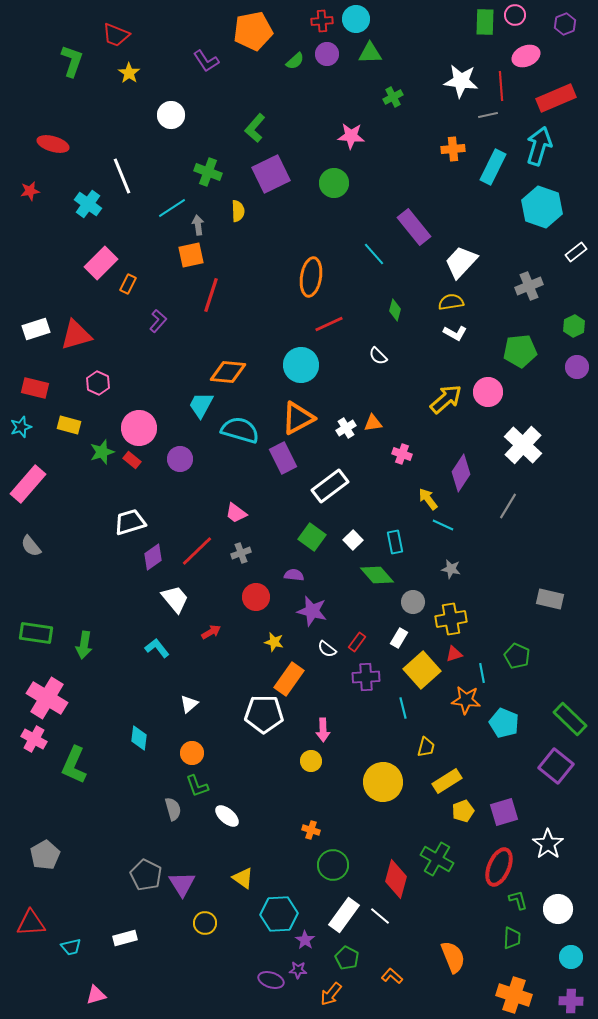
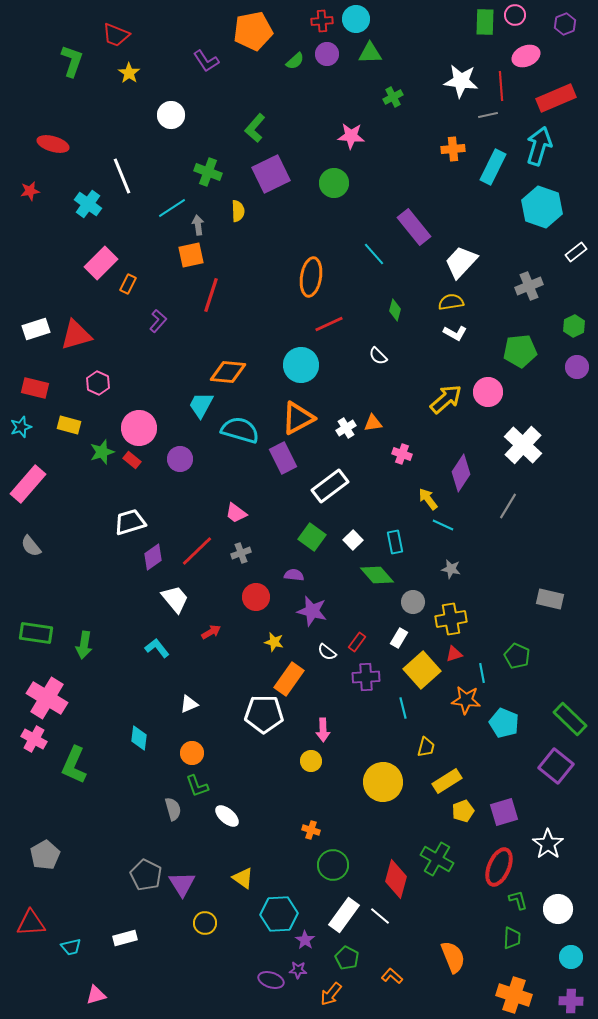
white semicircle at (327, 649): moved 3 px down
white triangle at (189, 704): rotated 18 degrees clockwise
